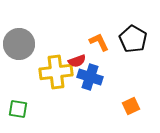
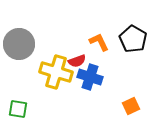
yellow cross: rotated 24 degrees clockwise
